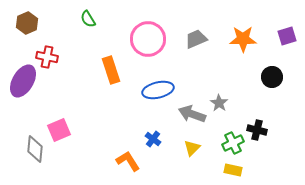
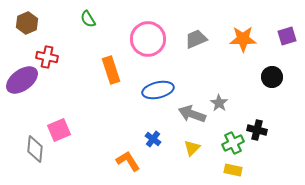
purple ellipse: moved 1 px left, 1 px up; rotated 24 degrees clockwise
